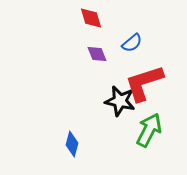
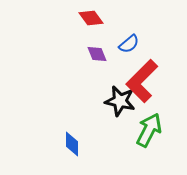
red diamond: rotated 20 degrees counterclockwise
blue semicircle: moved 3 px left, 1 px down
red L-shape: moved 2 px left, 2 px up; rotated 27 degrees counterclockwise
blue diamond: rotated 15 degrees counterclockwise
